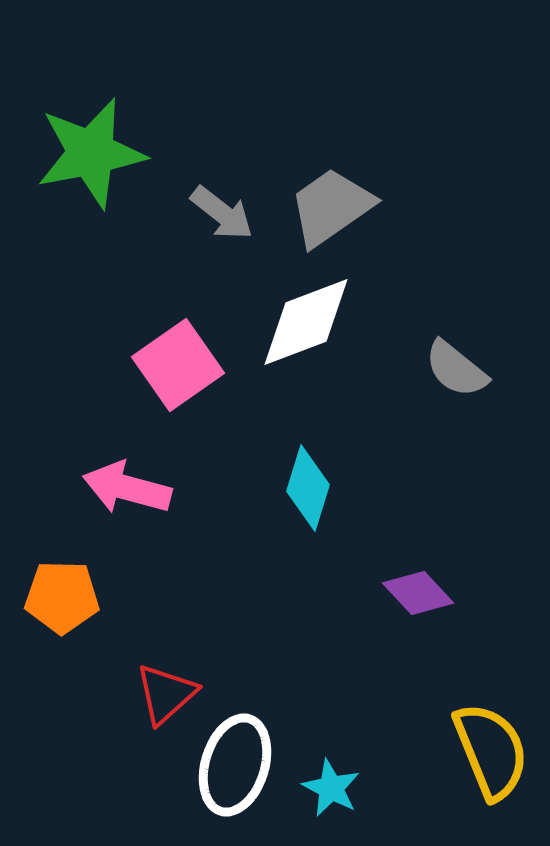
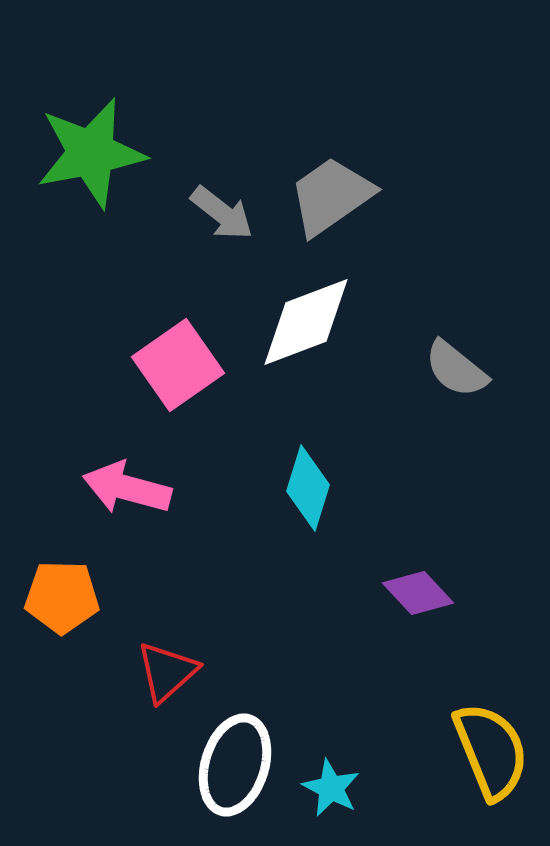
gray trapezoid: moved 11 px up
red triangle: moved 1 px right, 22 px up
